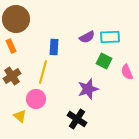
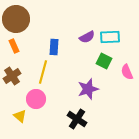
orange rectangle: moved 3 px right
